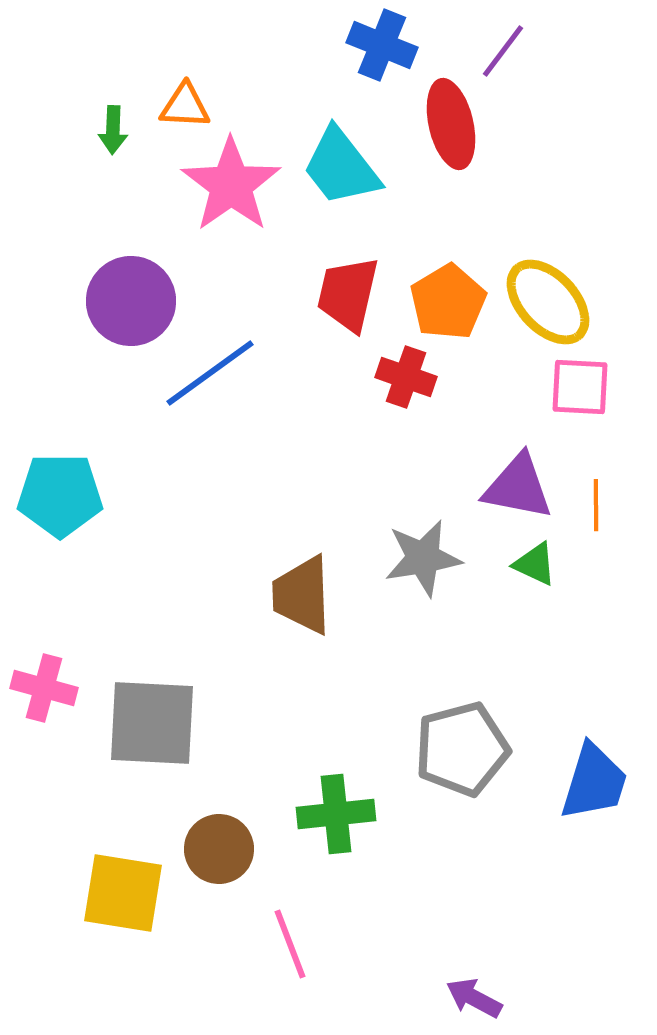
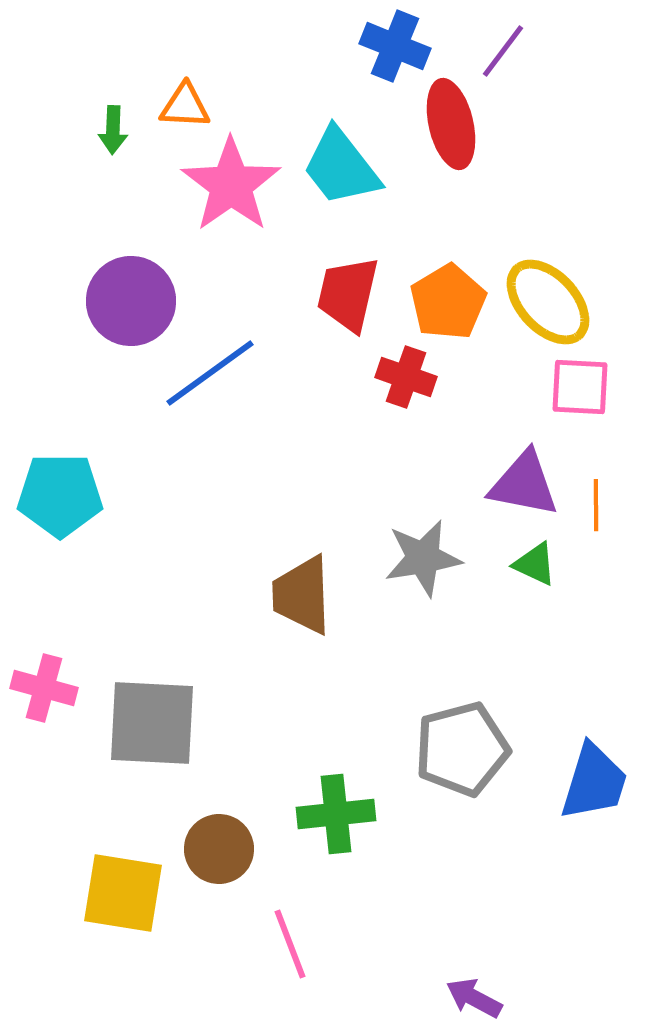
blue cross: moved 13 px right, 1 px down
purple triangle: moved 6 px right, 3 px up
